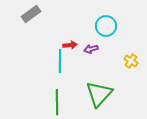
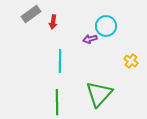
red arrow: moved 17 px left, 23 px up; rotated 104 degrees clockwise
purple arrow: moved 1 px left, 10 px up
